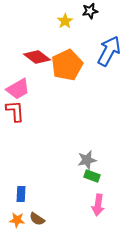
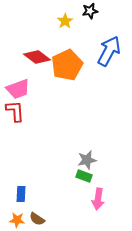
pink trapezoid: rotated 10 degrees clockwise
green rectangle: moved 8 px left
pink arrow: moved 6 px up
